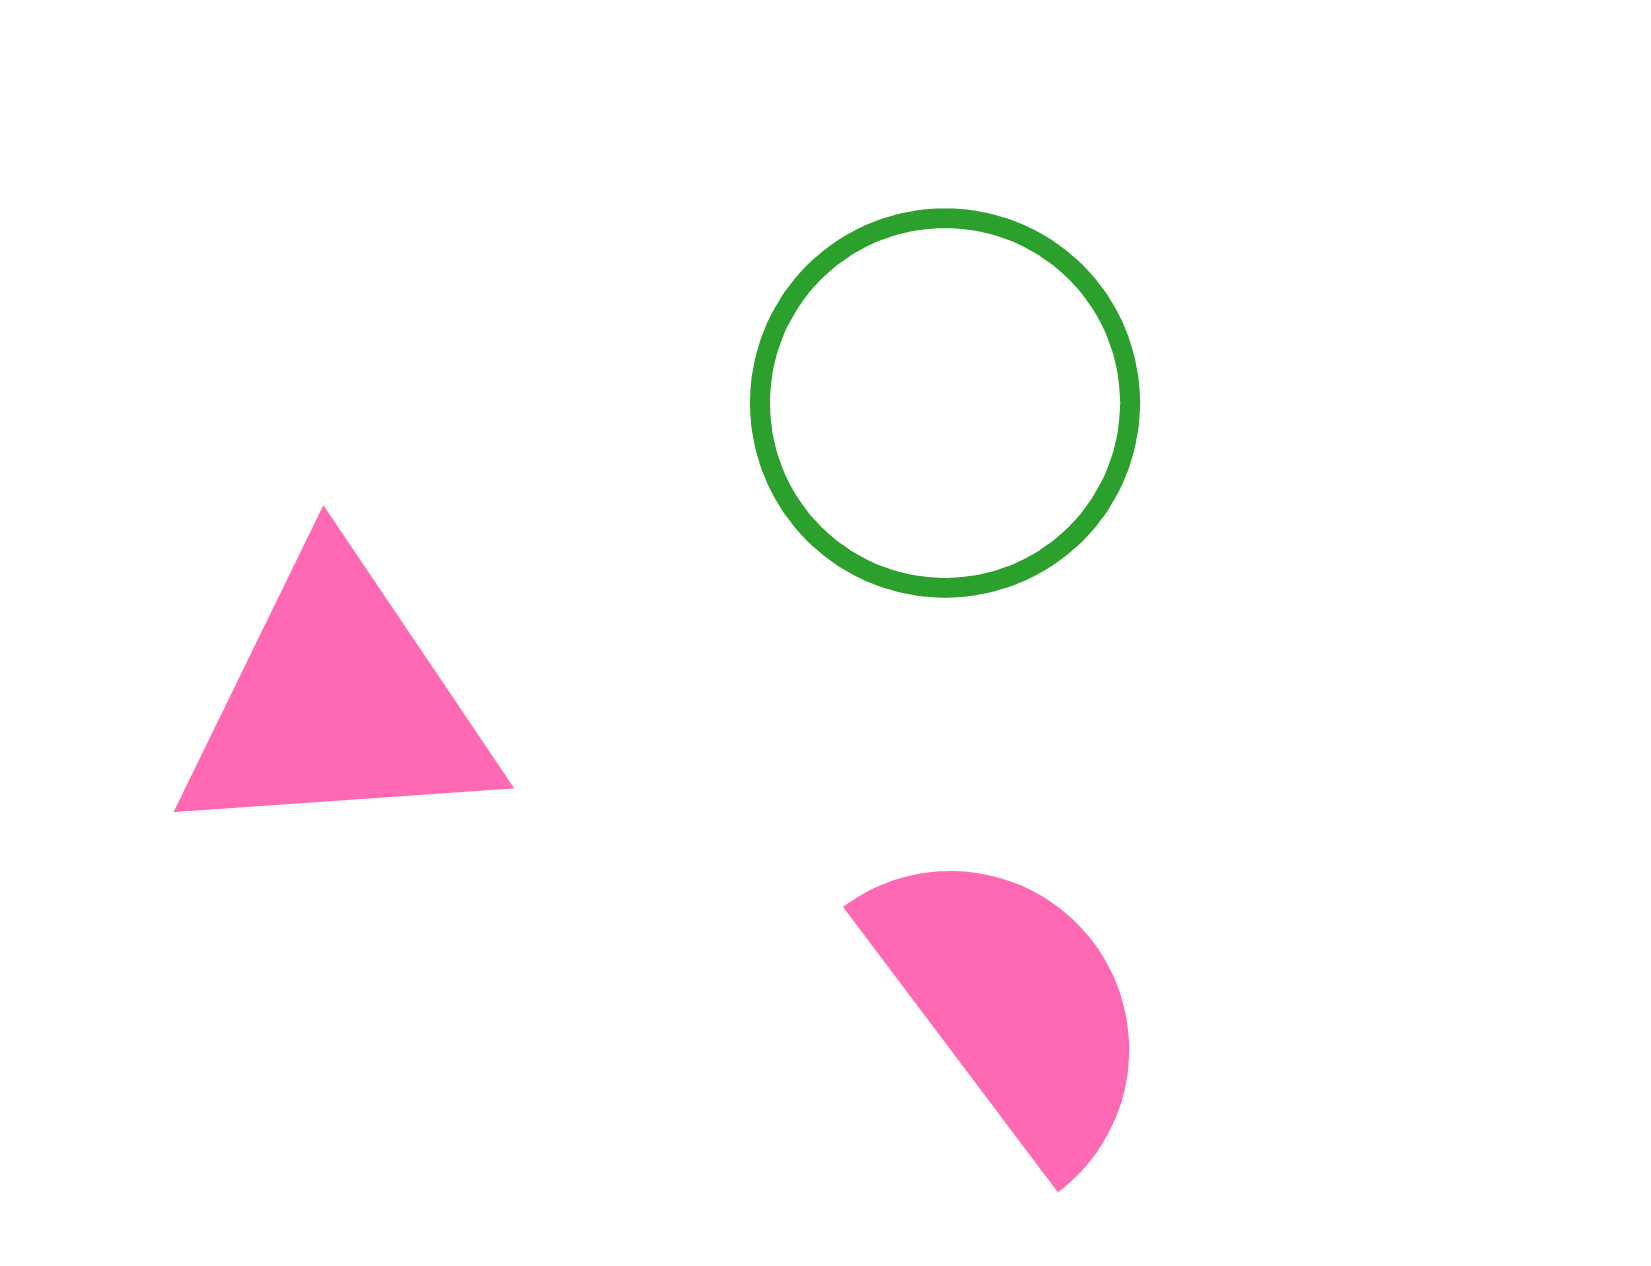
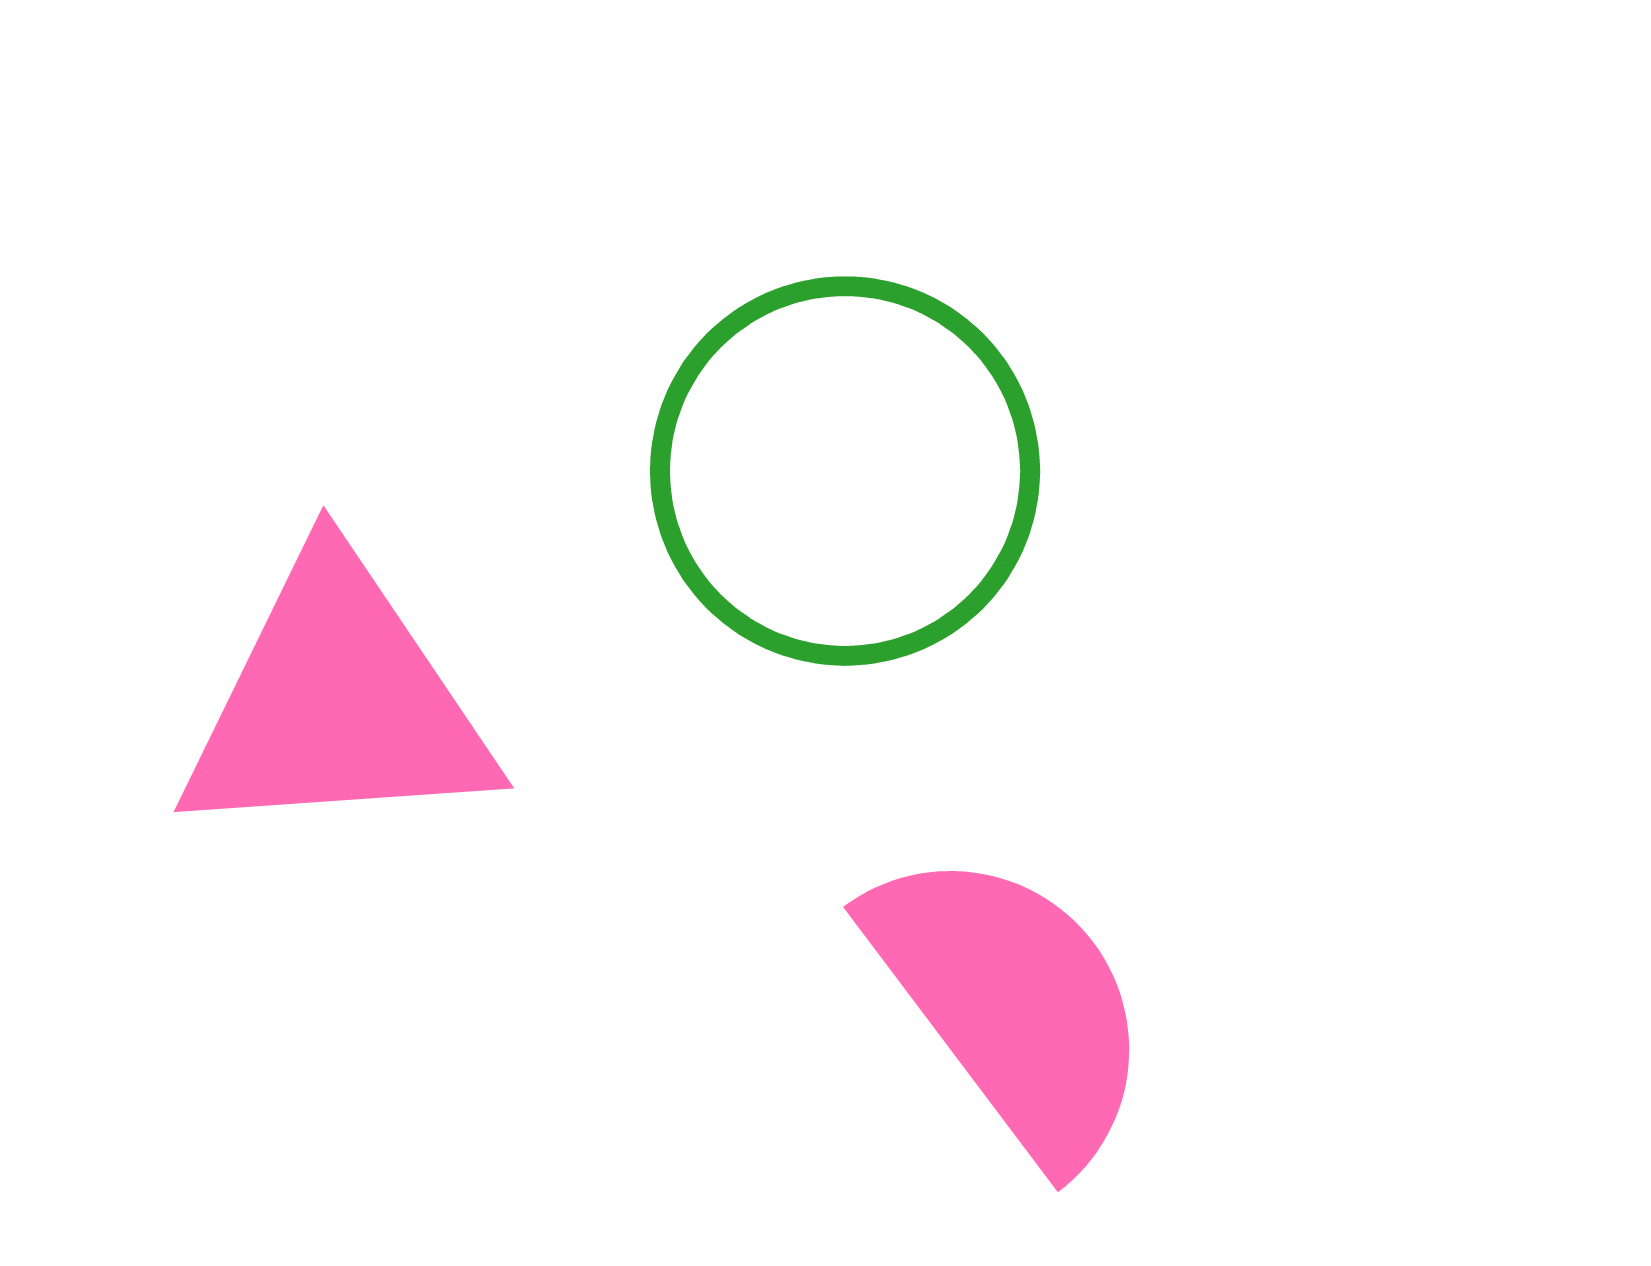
green circle: moved 100 px left, 68 px down
